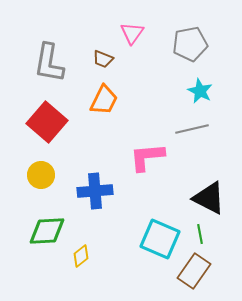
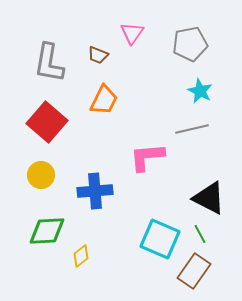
brown trapezoid: moved 5 px left, 4 px up
green line: rotated 18 degrees counterclockwise
